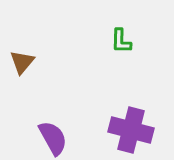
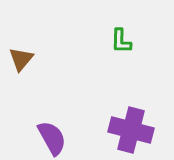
brown triangle: moved 1 px left, 3 px up
purple semicircle: moved 1 px left
